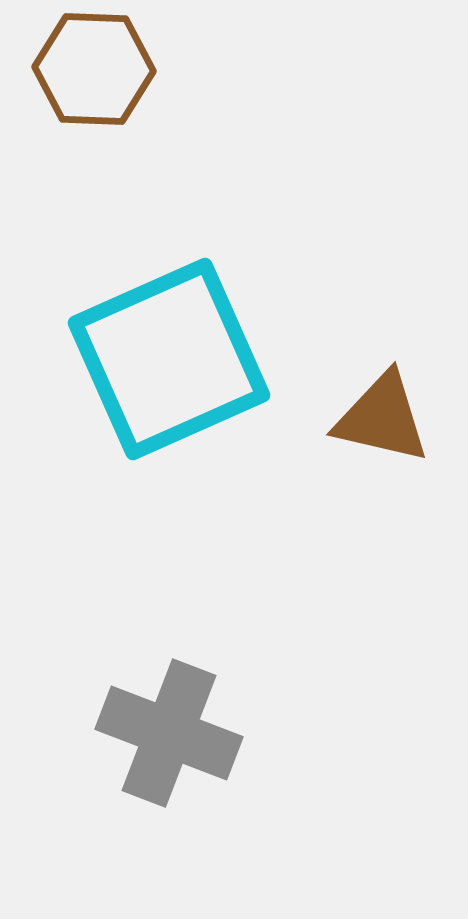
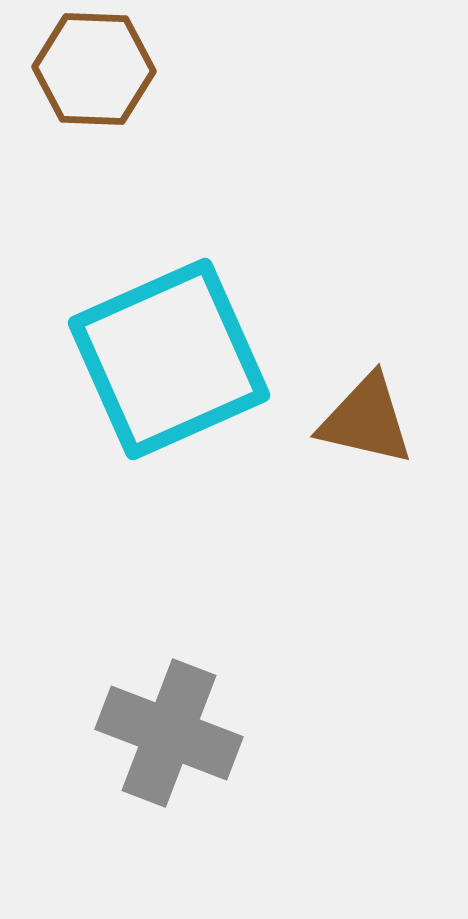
brown triangle: moved 16 px left, 2 px down
